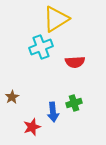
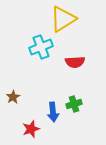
yellow triangle: moved 7 px right
brown star: moved 1 px right
green cross: moved 1 px down
red star: moved 1 px left, 2 px down
